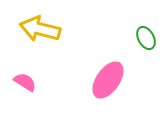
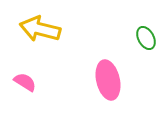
pink ellipse: rotated 48 degrees counterclockwise
